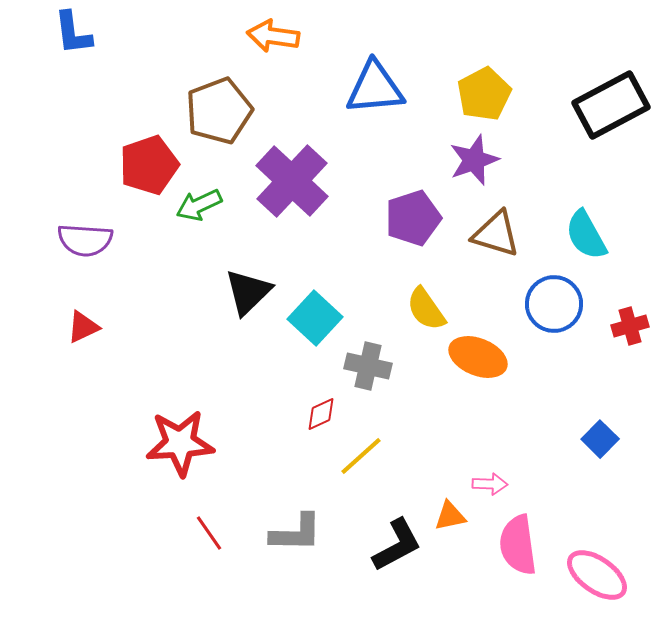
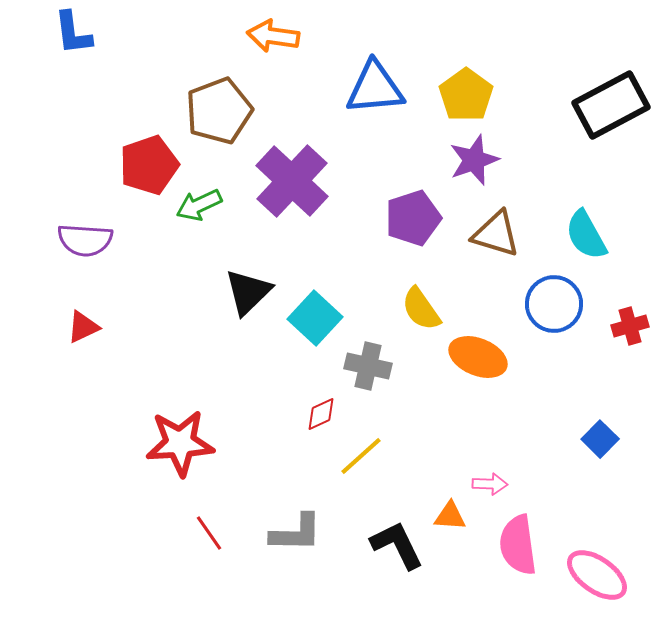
yellow pentagon: moved 18 px left, 1 px down; rotated 8 degrees counterclockwise
yellow semicircle: moved 5 px left
orange triangle: rotated 16 degrees clockwise
black L-shape: rotated 88 degrees counterclockwise
